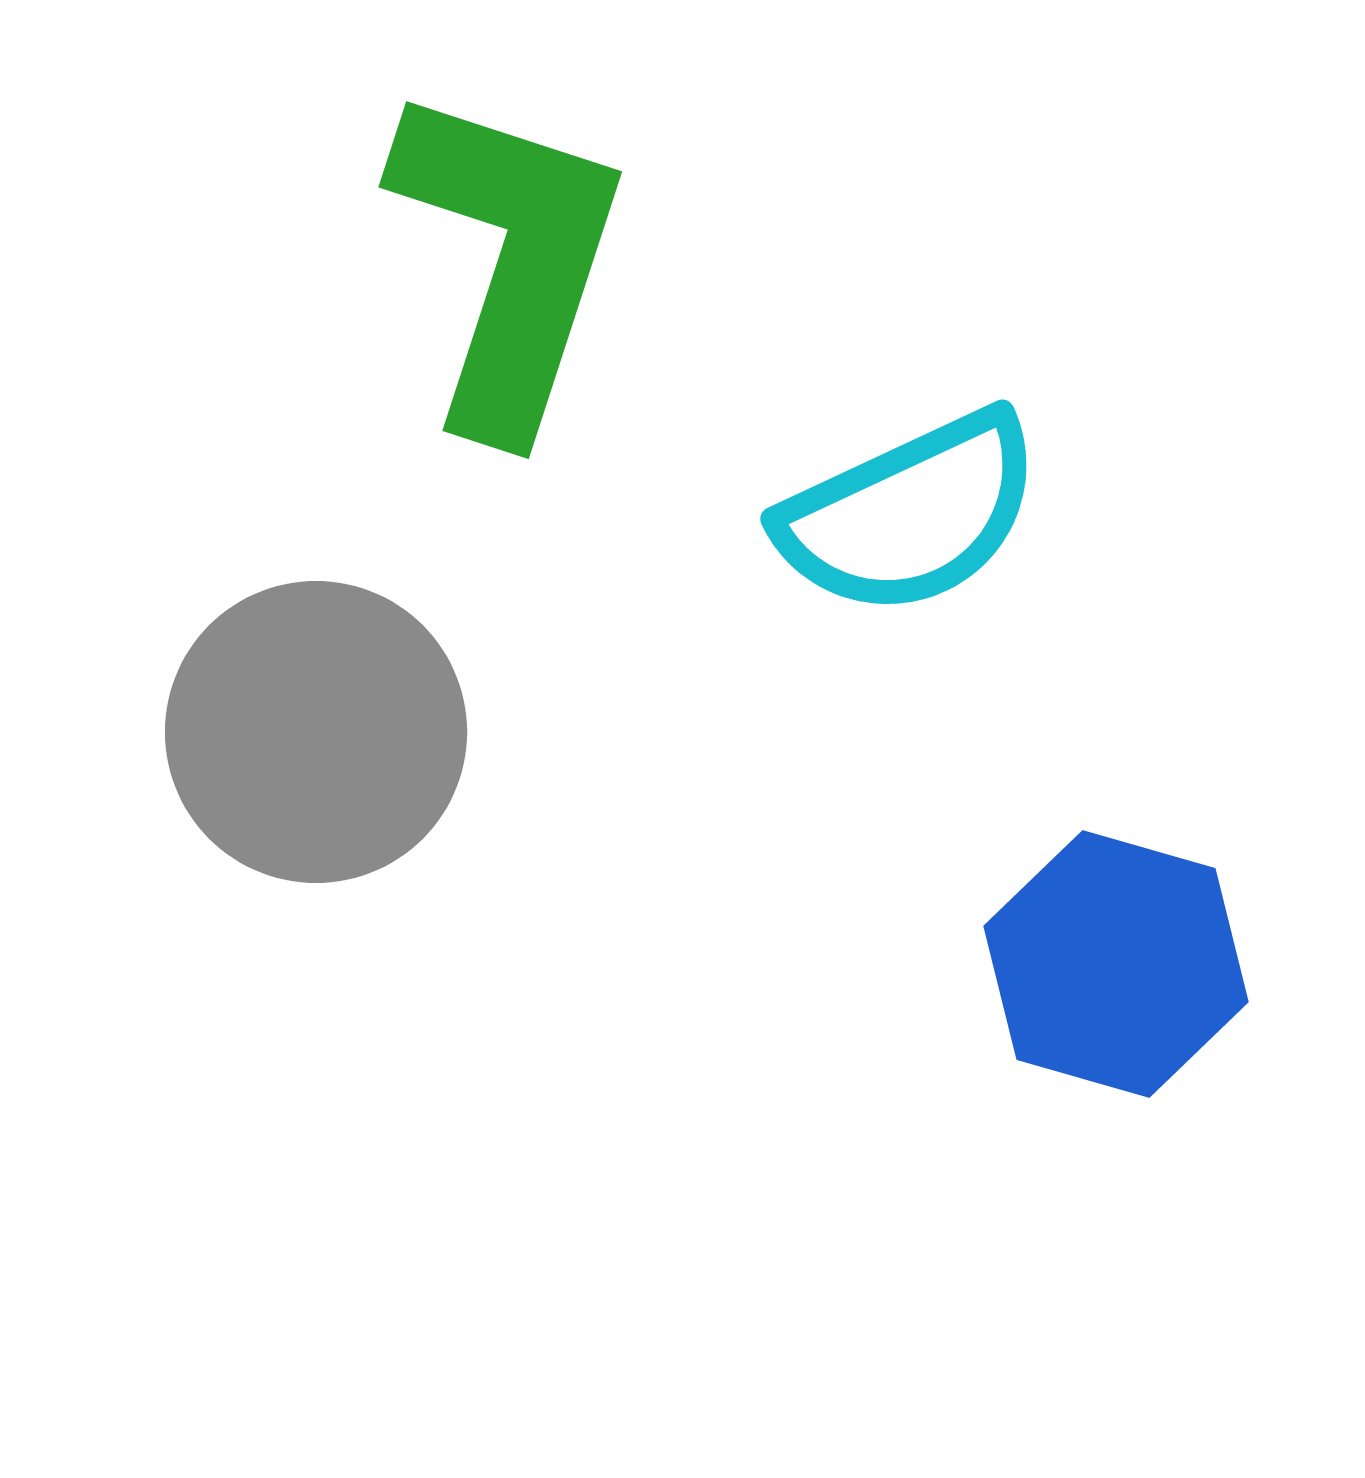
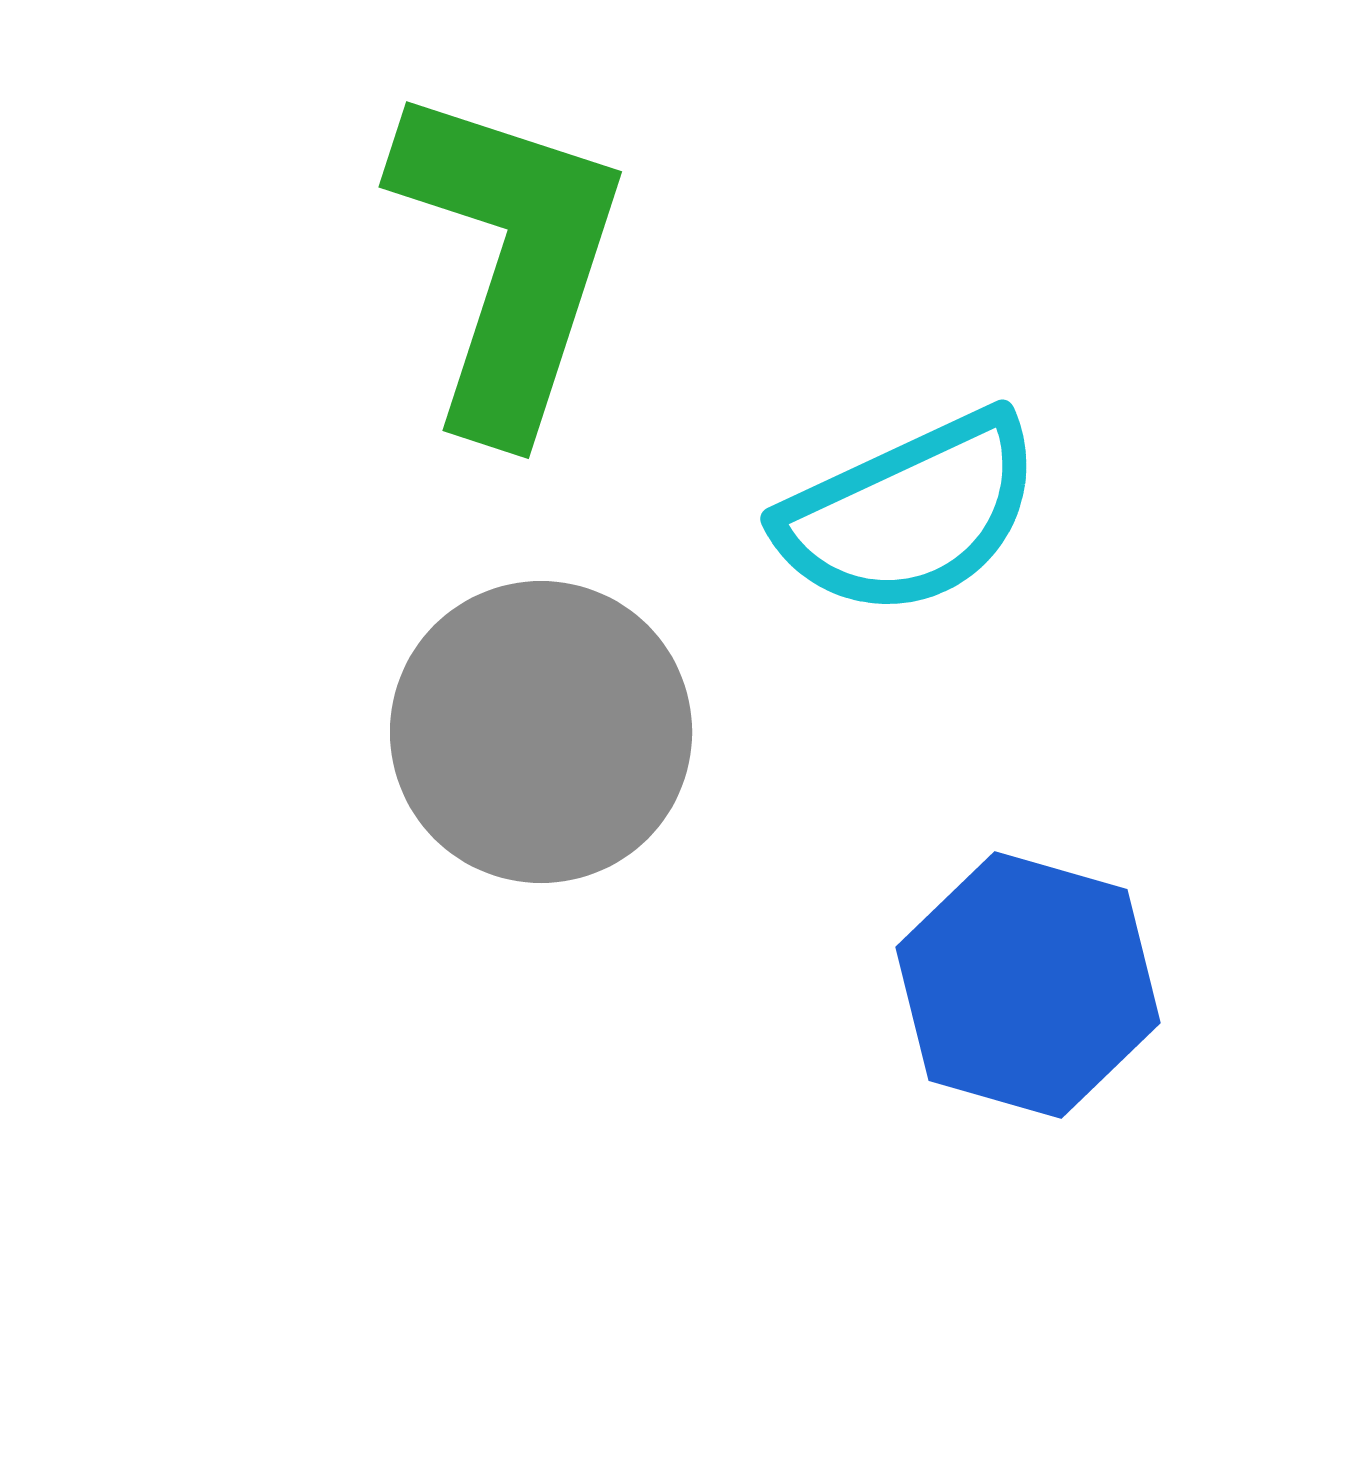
gray circle: moved 225 px right
blue hexagon: moved 88 px left, 21 px down
